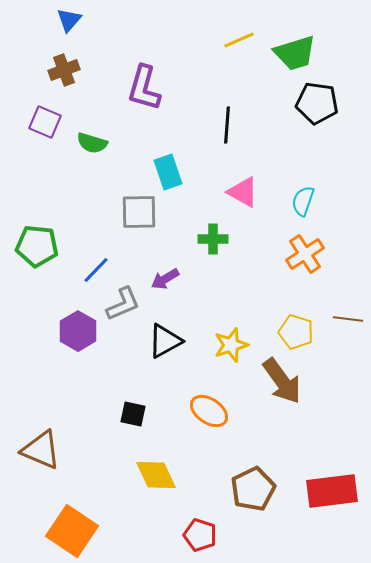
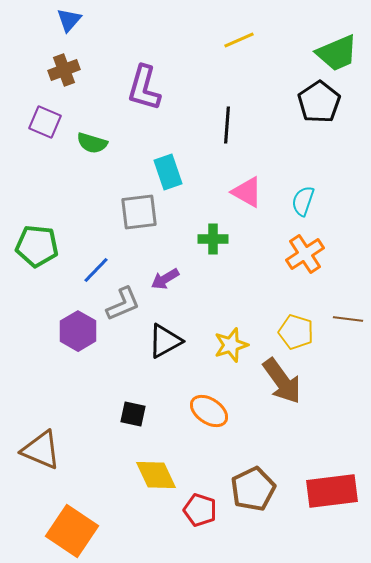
green trapezoid: moved 42 px right; rotated 6 degrees counterclockwise
black pentagon: moved 2 px right, 1 px up; rotated 30 degrees clockwise
pink triangle: moved 4 px right
gray square: rotated 6 degrees counterclockwise
red pentagon: moved 25 px up
